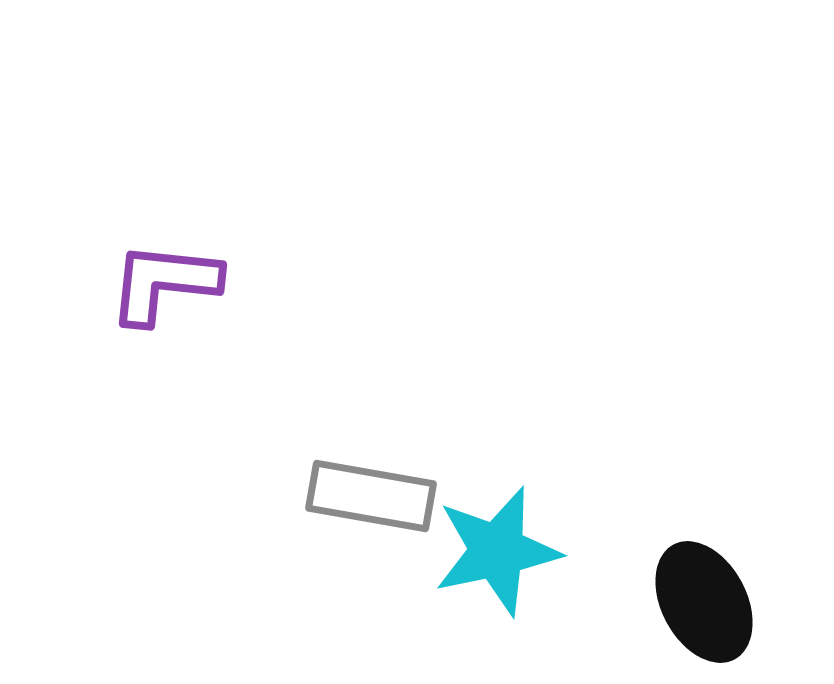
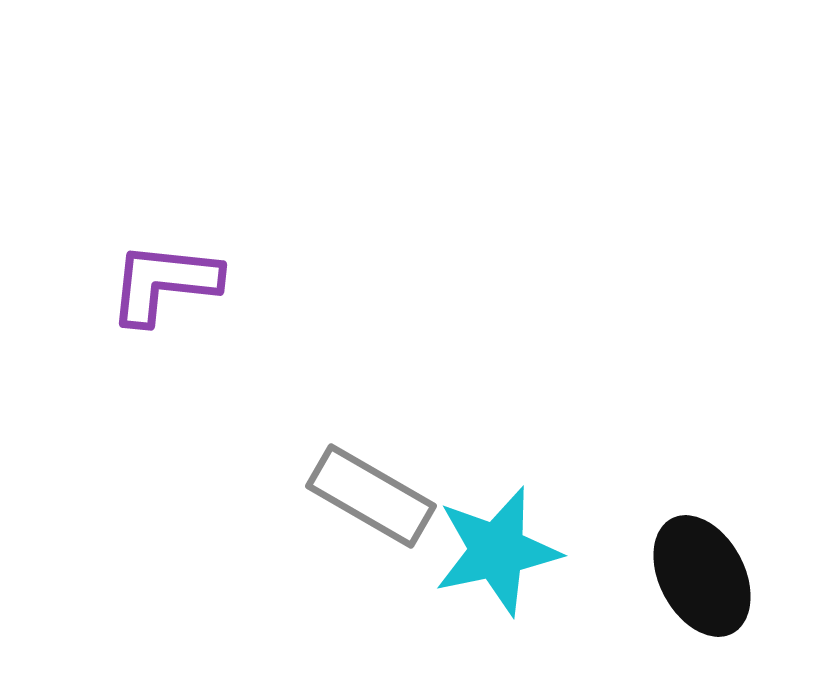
gray rectangle: rotated 20 degrees clockwise
black ellipse: moved 2 px left, 26 px up
